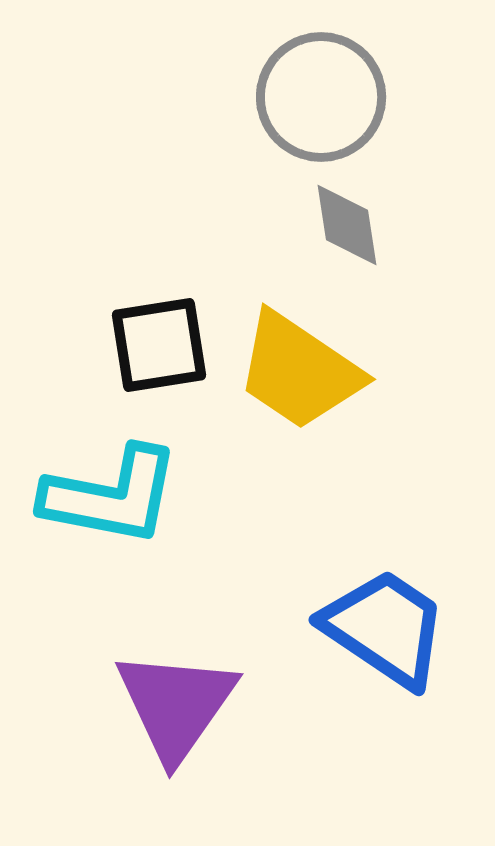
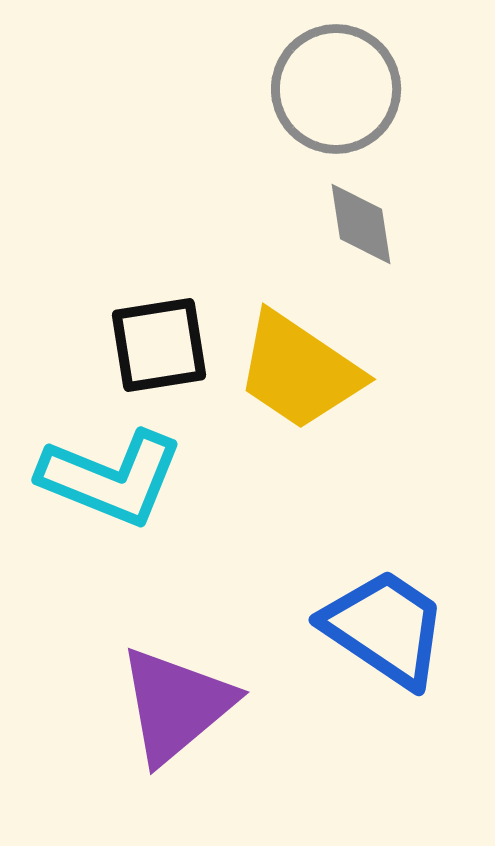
gray circle: moved 15 px right, 8 px up
gray diamond: moved 14 px right, 1 px up
cyan L-shape: moved 18 px up; rotated 11 degrees clockwise
purple triangle: rotated 15 degrees clockwise
